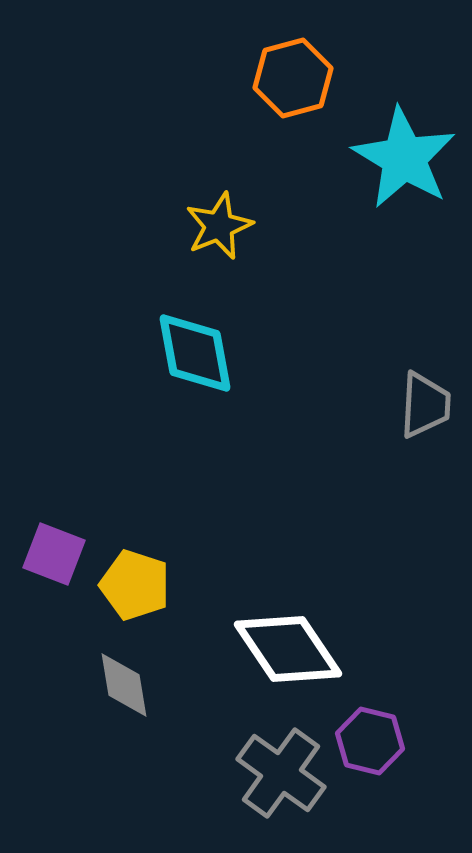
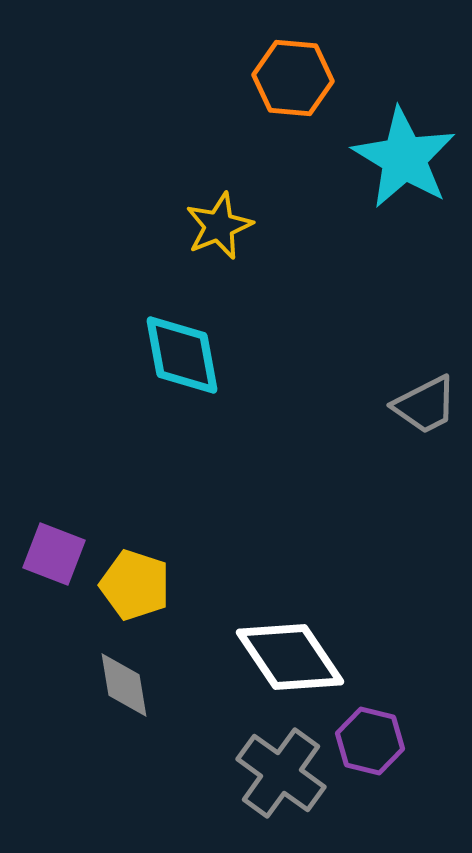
orange hexagon: rotated 20 degrees clockwise
cyan diamond: moved 13 px left, 2 px down
gray trapezoid: rotated 60 degrees clockwise
white diamond: moved 2 px right, 8 px down
